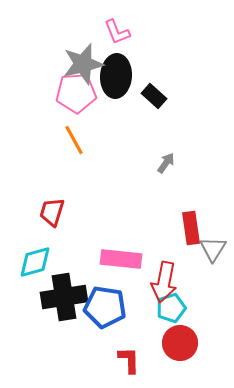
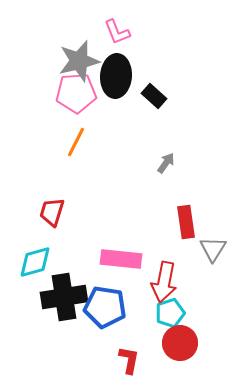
gray star: moved 4 px left, 3 px up
orange line: moved 2 px right, 2 px down; rotated 56 degrees clockwise
red rectangle: moved 5 px left, 6 px up
cyan pentagon: moved 1 px left, 5 px down
red L-shape: rotated 12 degrees clockwise
